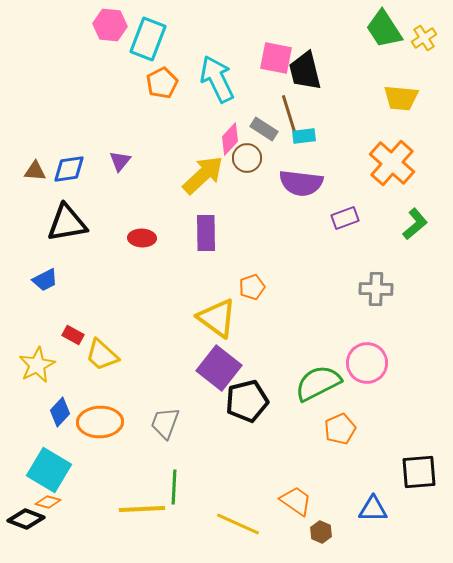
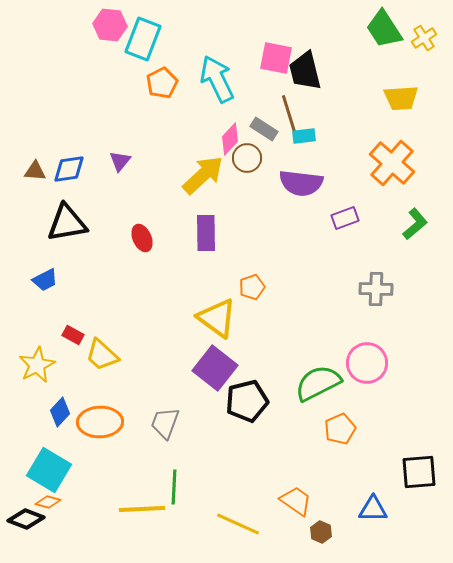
cyan rectangle at (148, 39): moved 5 px left
yellow trapezoid at (401, 98): rotated 9 degrees counterclockwise
red ellipse at (142, 238): rotated 64 degrees clockwise
purple square at (219, 368): moved 4 px left
